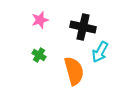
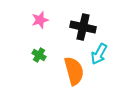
cyan arrow: moved 1 px left, 2 px down
